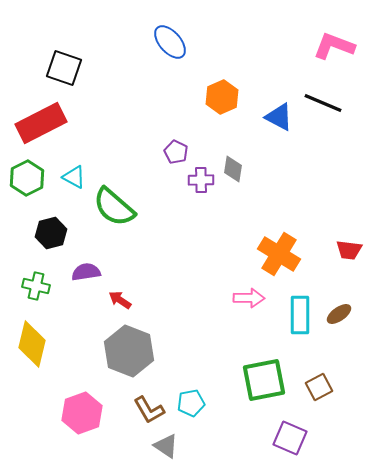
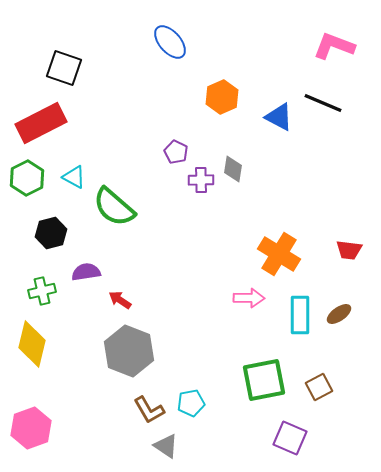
green cross: moved 6 px right, 5 px down; rotated 28 degrees counterclockwise
pink hexagon: moved 51 px left, 15 px down
